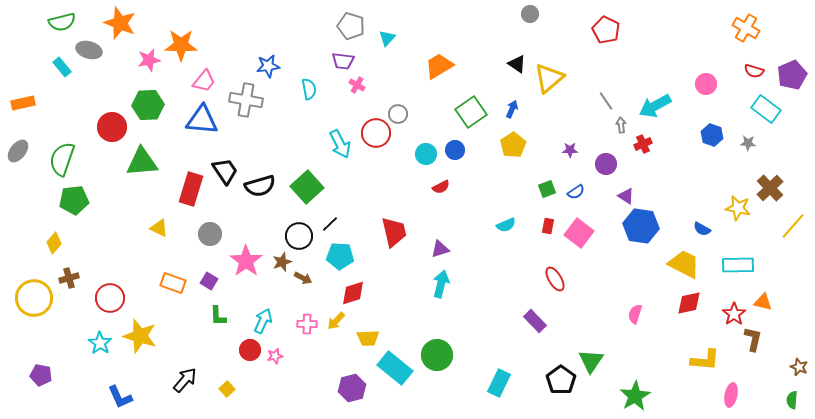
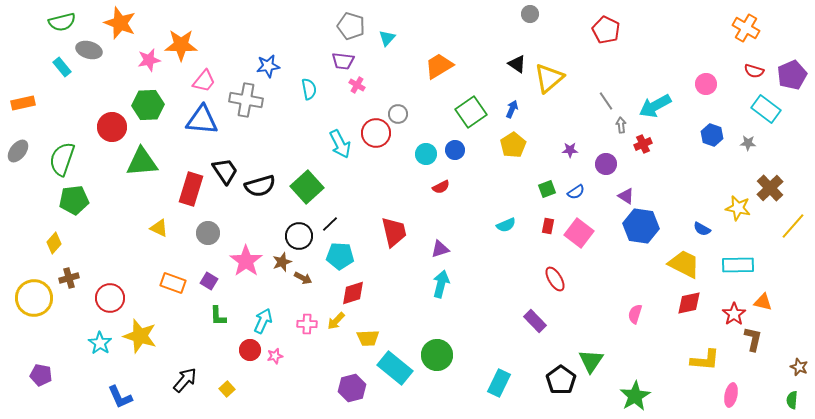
gray circle at (210, 234): moved 2 px left, 1 px up
